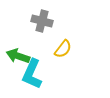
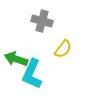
green arrow: moved 2 px left, 3 px down
